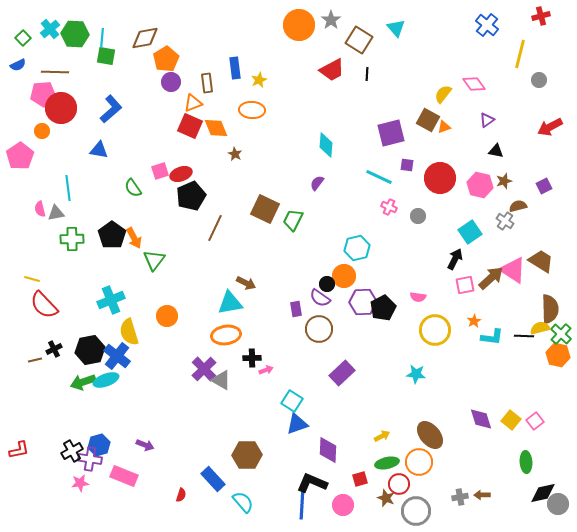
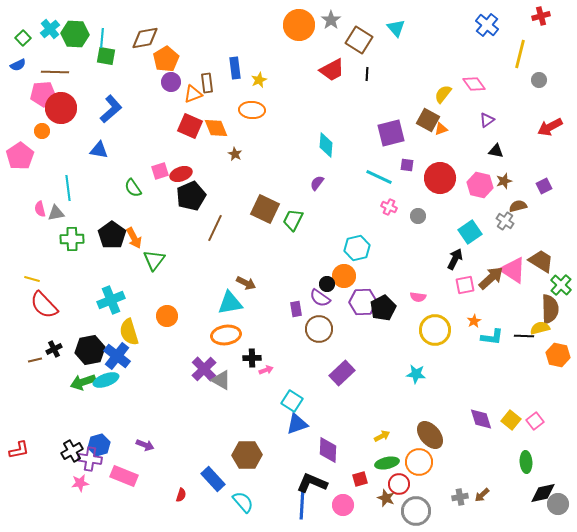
orange triangle at (193, 103): moved 9 px up
orange triangle at (444, 127): moved 3 px left, 2 px down
green cross at (561, 334): moved 49 px up
brown arrow at (482, 495): rotated 42 degrees counterclockwise
